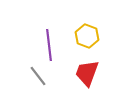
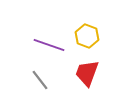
purple line: rotated 64 degrees counterclockwise
gray line: moved 2 px right, 4 px down
